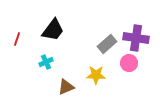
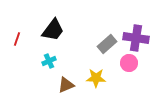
cyan cross: moved 3 px right, 1 px up
yellow star: moved 3 px down
brown triangle: moved 2 px up
